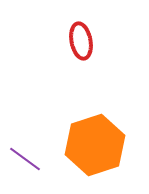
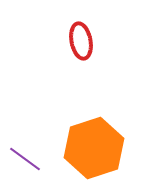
orange hexagon: moved 1 px left, 3 px down
